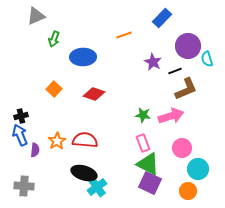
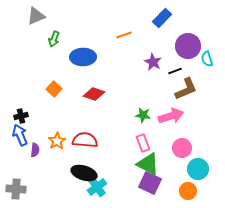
gray cross: moved 8 px left, 3 px down
